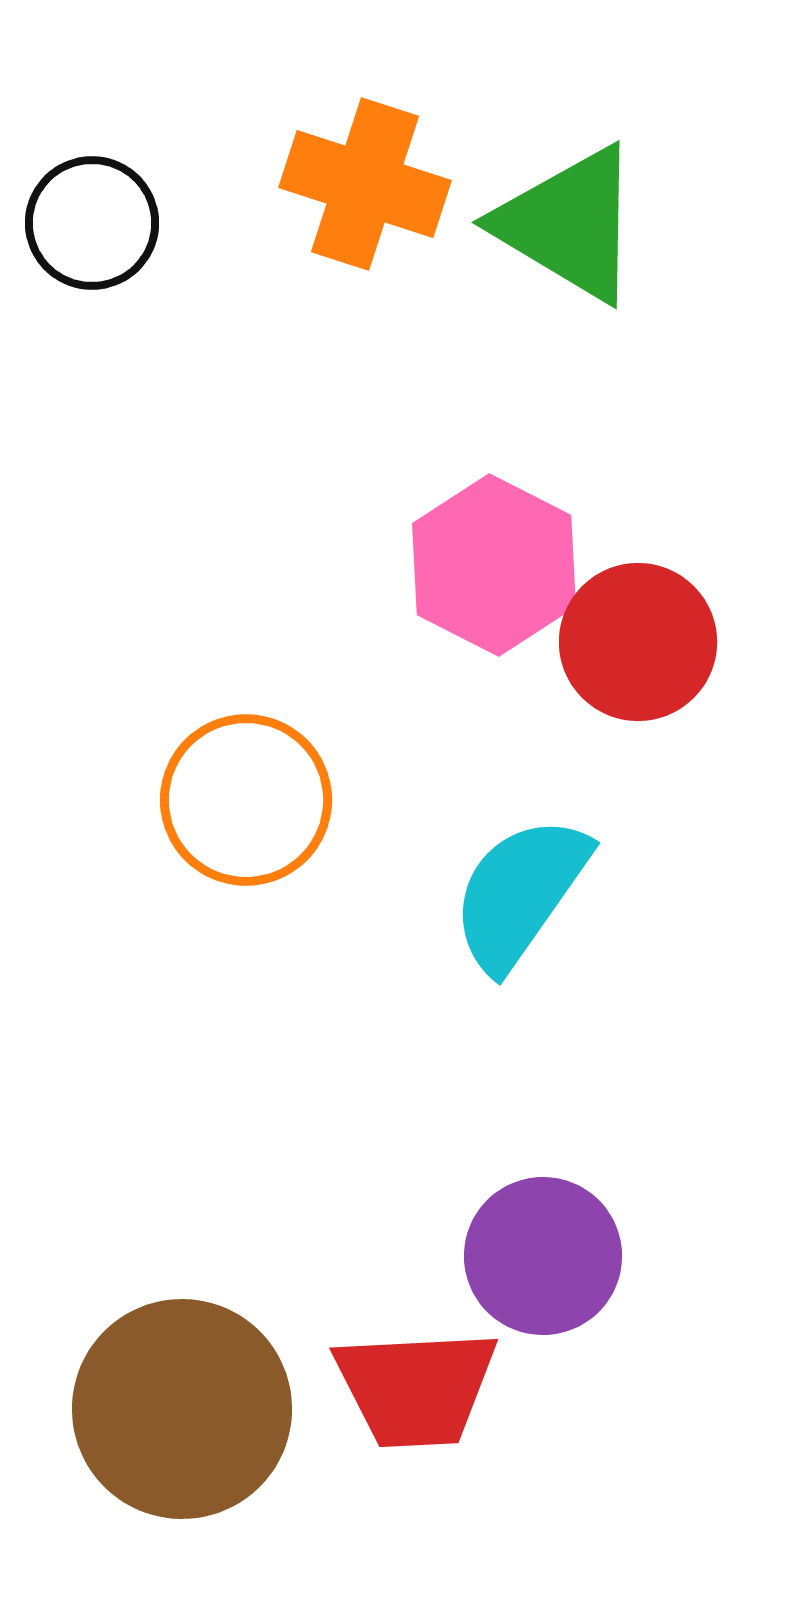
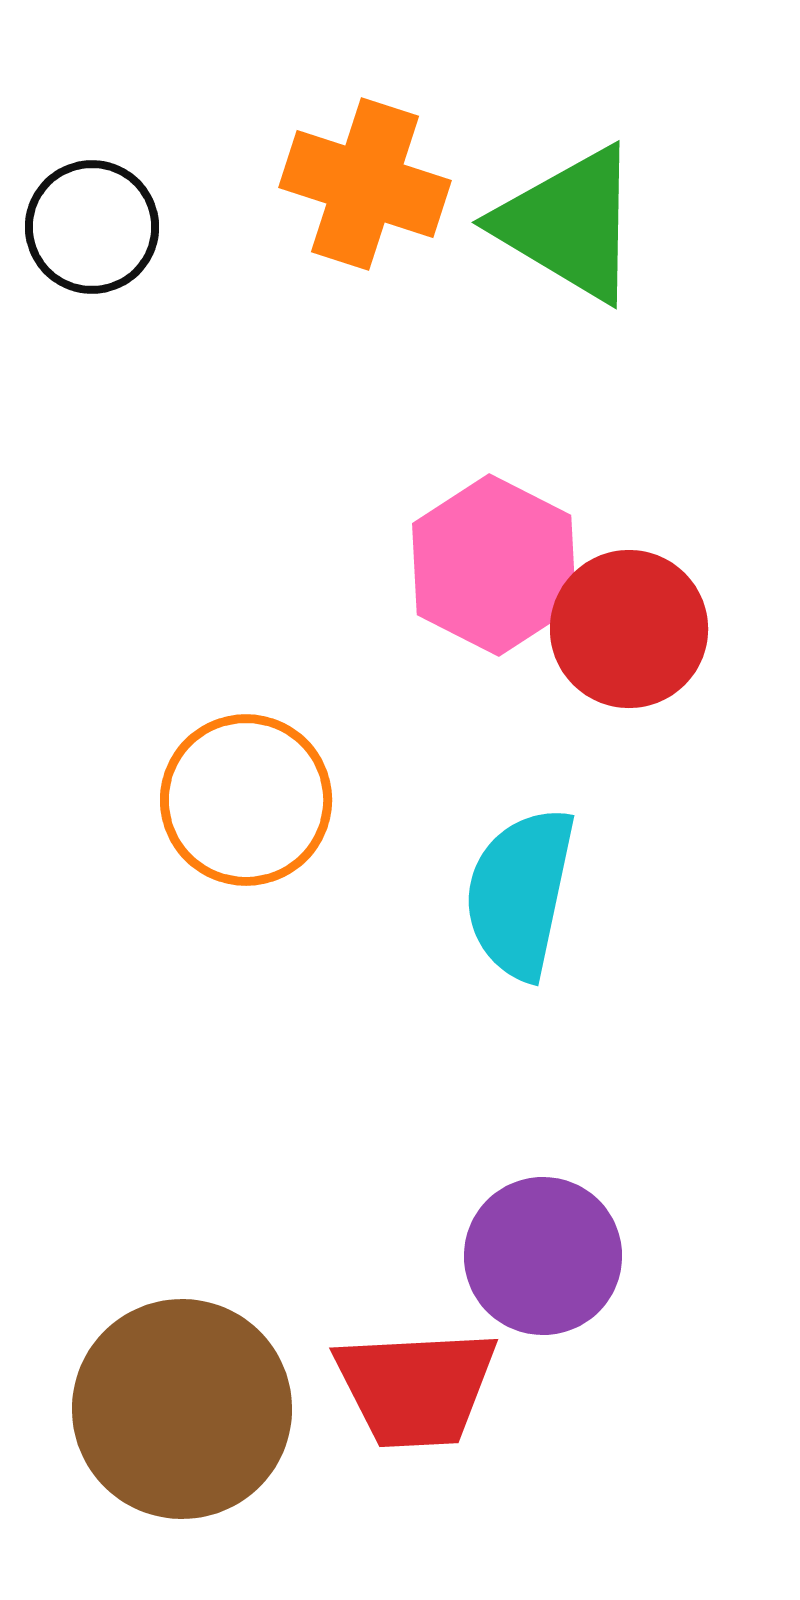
black circle: moved 4 px down
red circle: moved 9 px left, 13 px up
cyan semicircle: rotated 23 degrees counterclockwise
